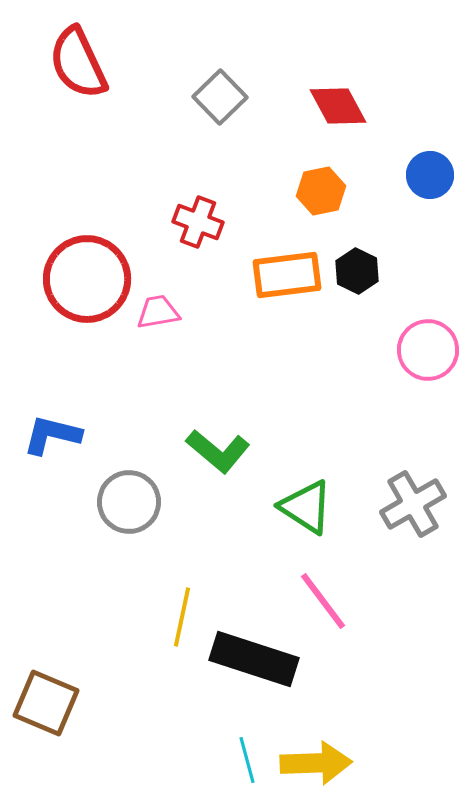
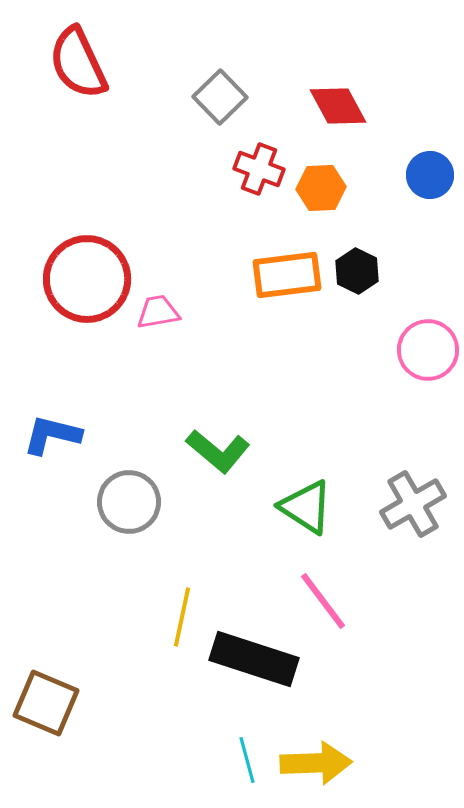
orange hexagon: moved 3 px up; rotated 9 degrees clockwise
red cross: moved 61 px right, 53 px up
